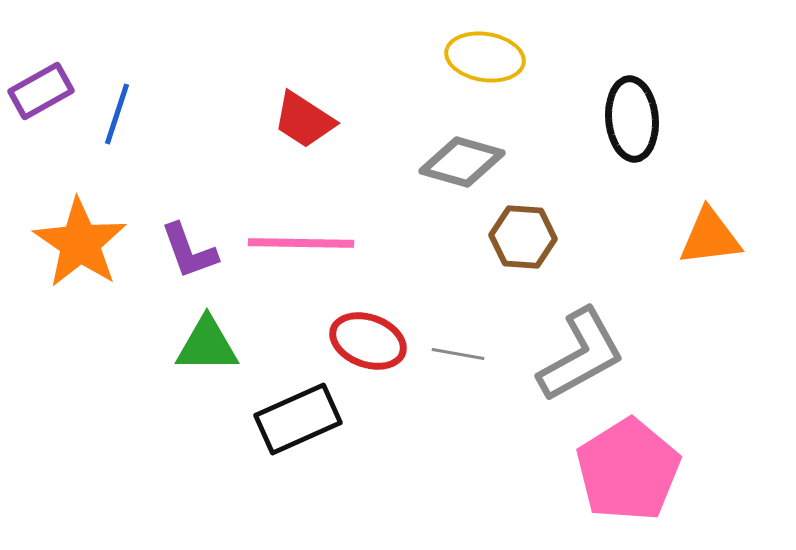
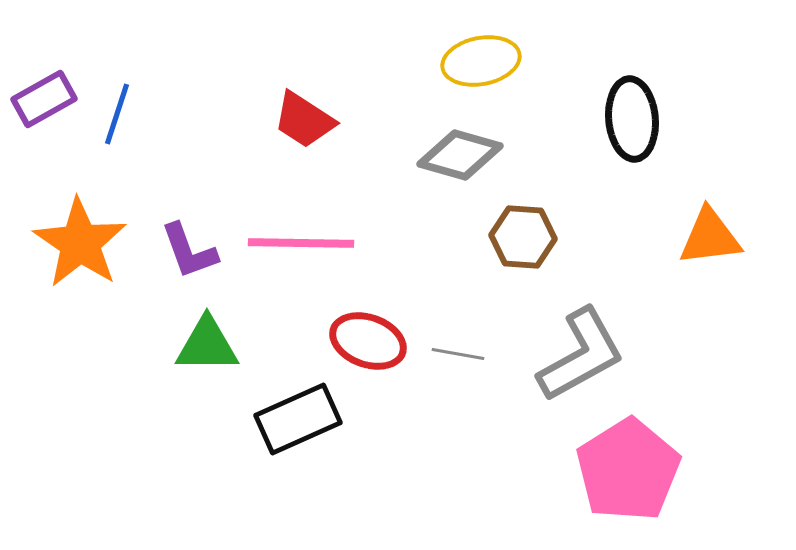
yellow ellipse: moved 4 px left, 4 px down; rotated 20 degrees counterclockwise
purple rectangle: moved 3 px right, 8 px down
gray diamond: moved 2 px left, 7 px up
